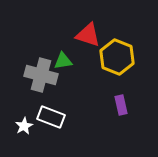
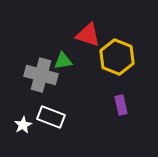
white star: moved 1 px left, 1 px up
